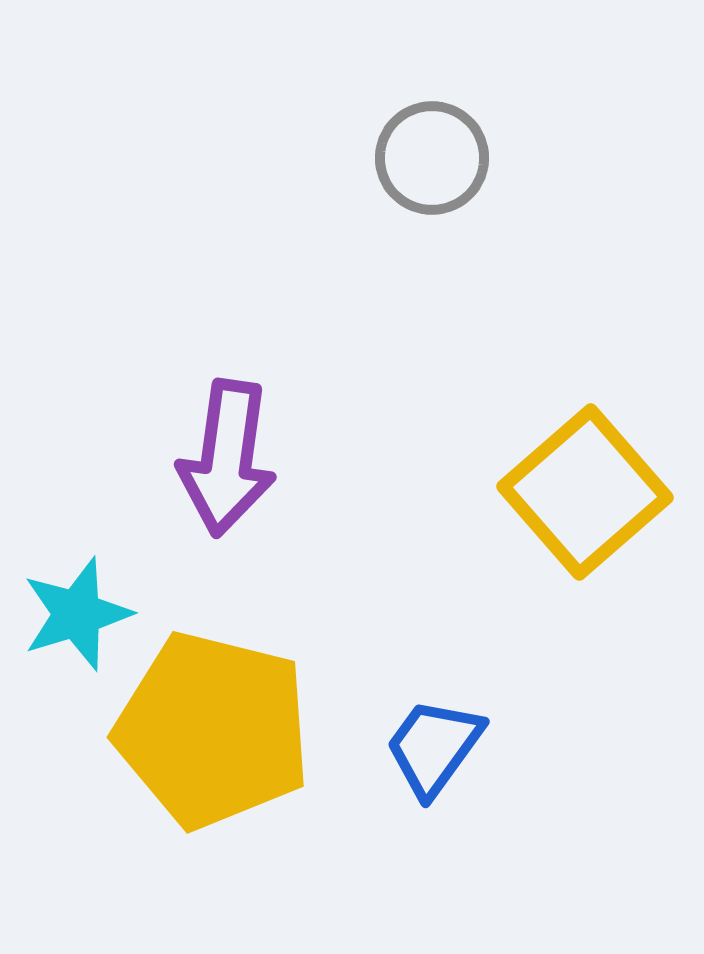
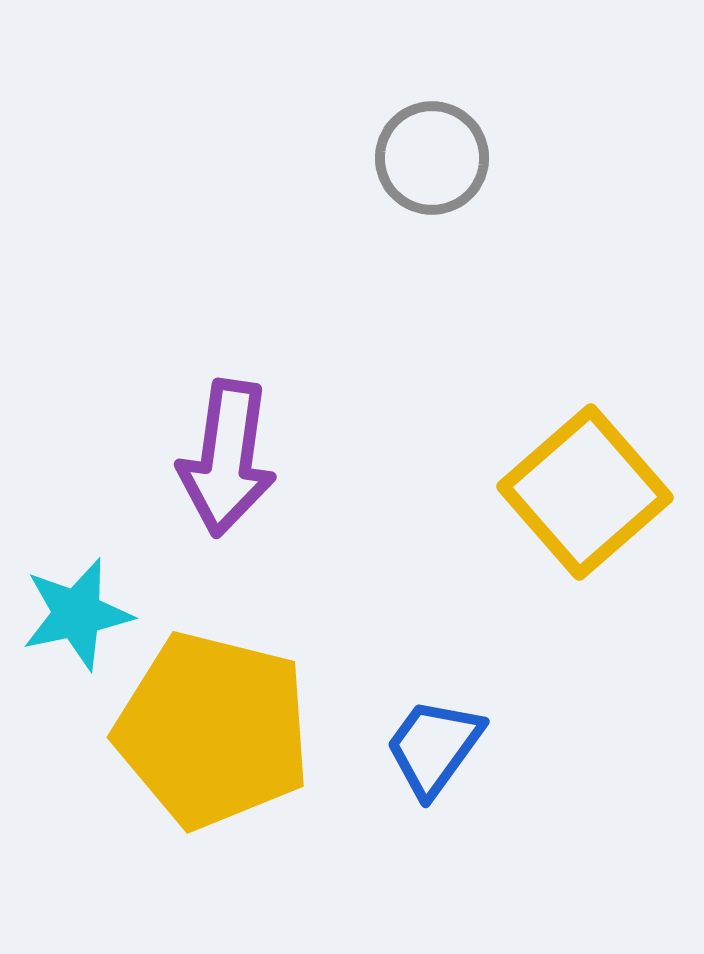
cyan star: rotated 5 degrees clockwise
